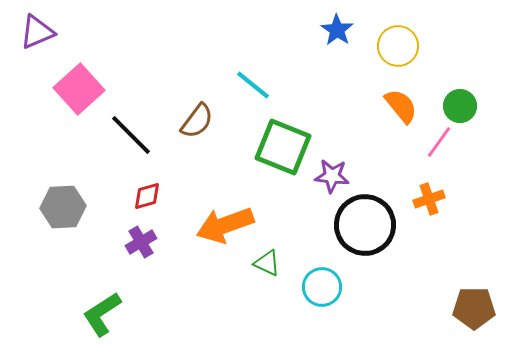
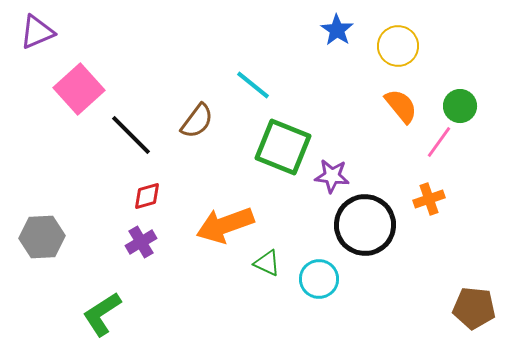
gray hexagon: moved 21 px left, 30 px down
cyan circle: moved 3 px left, 8 px up
brown pentagon: rotated 6 degrees clockwise
